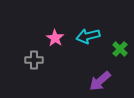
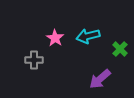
purple arrow: moved 2 px up
